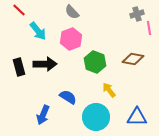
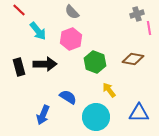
blue triangle: moved 2 px right, 4 px up
